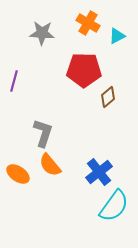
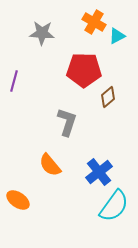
orange cross: moved 6 px right, 1 px up
gray L-shape: moved 24 px right, 11 px up
orange ellipse: moved 26 px down
